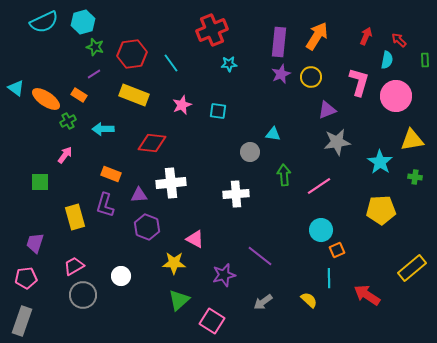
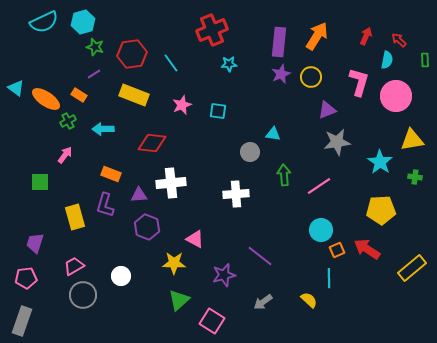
red arrow at (367, 295): moved 46 px up
